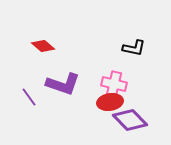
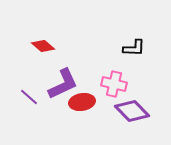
black L-shape: rotated 10 degrees counterclockwise
purple L-shape: rotated 44 degrees counterclockwise
purple line: rotated 12 degrees counterclockwise
red ellipse: moved 28 px left
purple diamond: moved 2 px right, 9 px up
